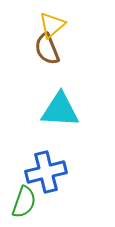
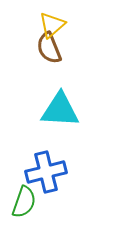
brown semicircle: moved 2 px right, 1 px up
